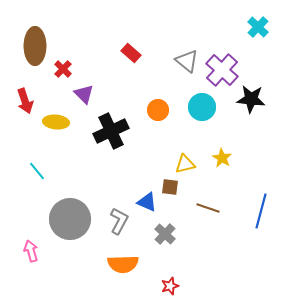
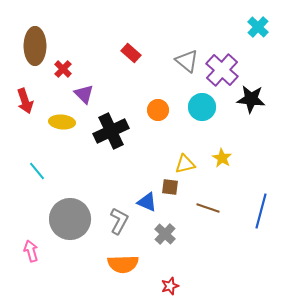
yellow ellipse: moved 6 px right
